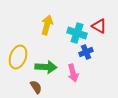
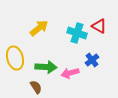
yellow arrow: moved 8 px left, 3 px down; rotated 36 degrees clockwise
blue cross: moved 6 px right, 8 px down; rotated 16 degrees counterclockwise
yellow ellipse: moved 3 px left, 1 px down; rotated 35 degrees counterclockwise
pink arrow: moved 3 px left; rotated 90 degrees clockwise
